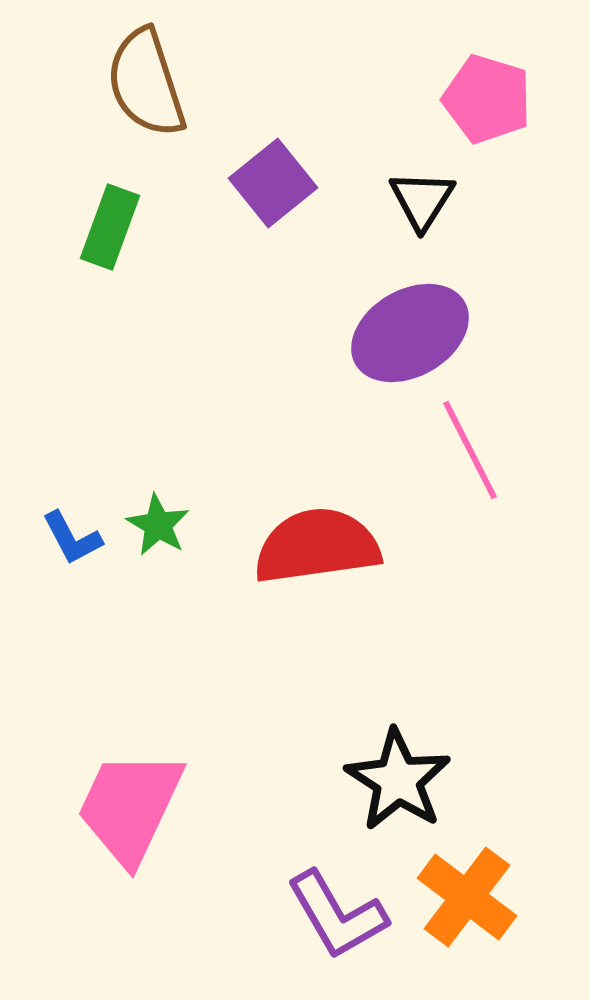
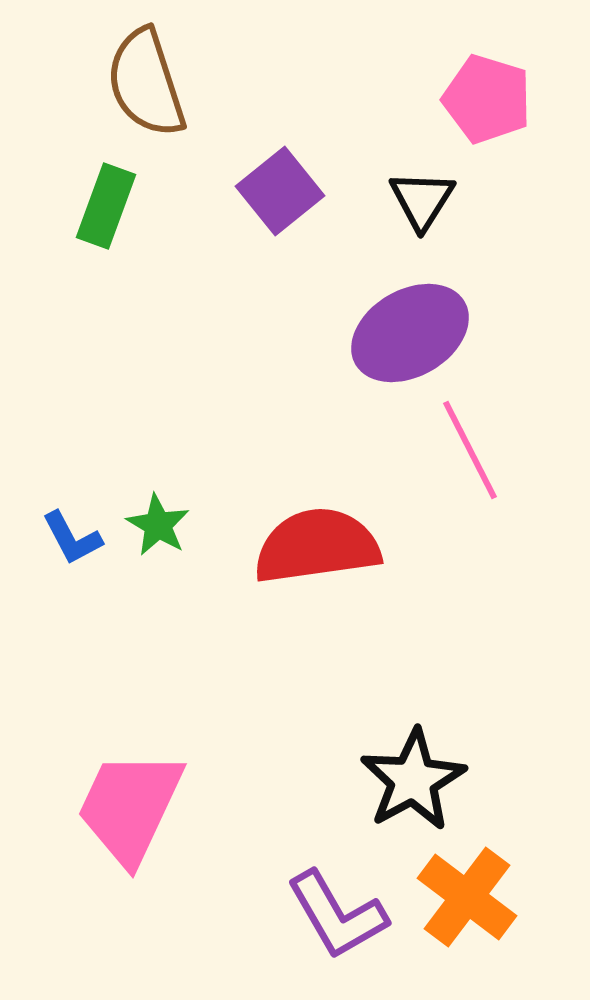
purple square: moved 7 px right, 8 px down
green rectangle: moved 4 px left, 21 px up
black star: moved 15 px right; rotated 10 degrees clockwise
